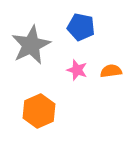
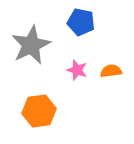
blue pentagon: moved 5 px up
orange hexagon: rotated 16 degrees clockwise
